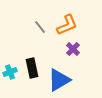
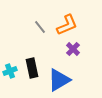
cyan cross: moved 1 px up
